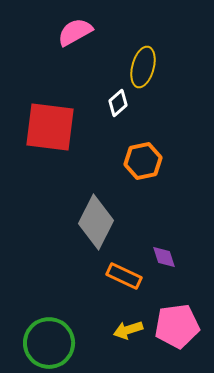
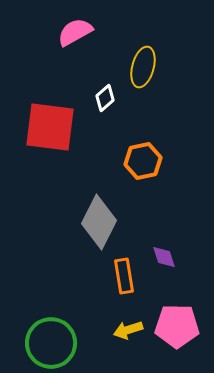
white diamond: moved 13 px left, 5 px up
gray diamond: moved 3 px right
orange rectangle: rotated 56 degrees clockwise
pink pentagon: rotated 9 degrees clockwise
green circle: moved 2 px right
